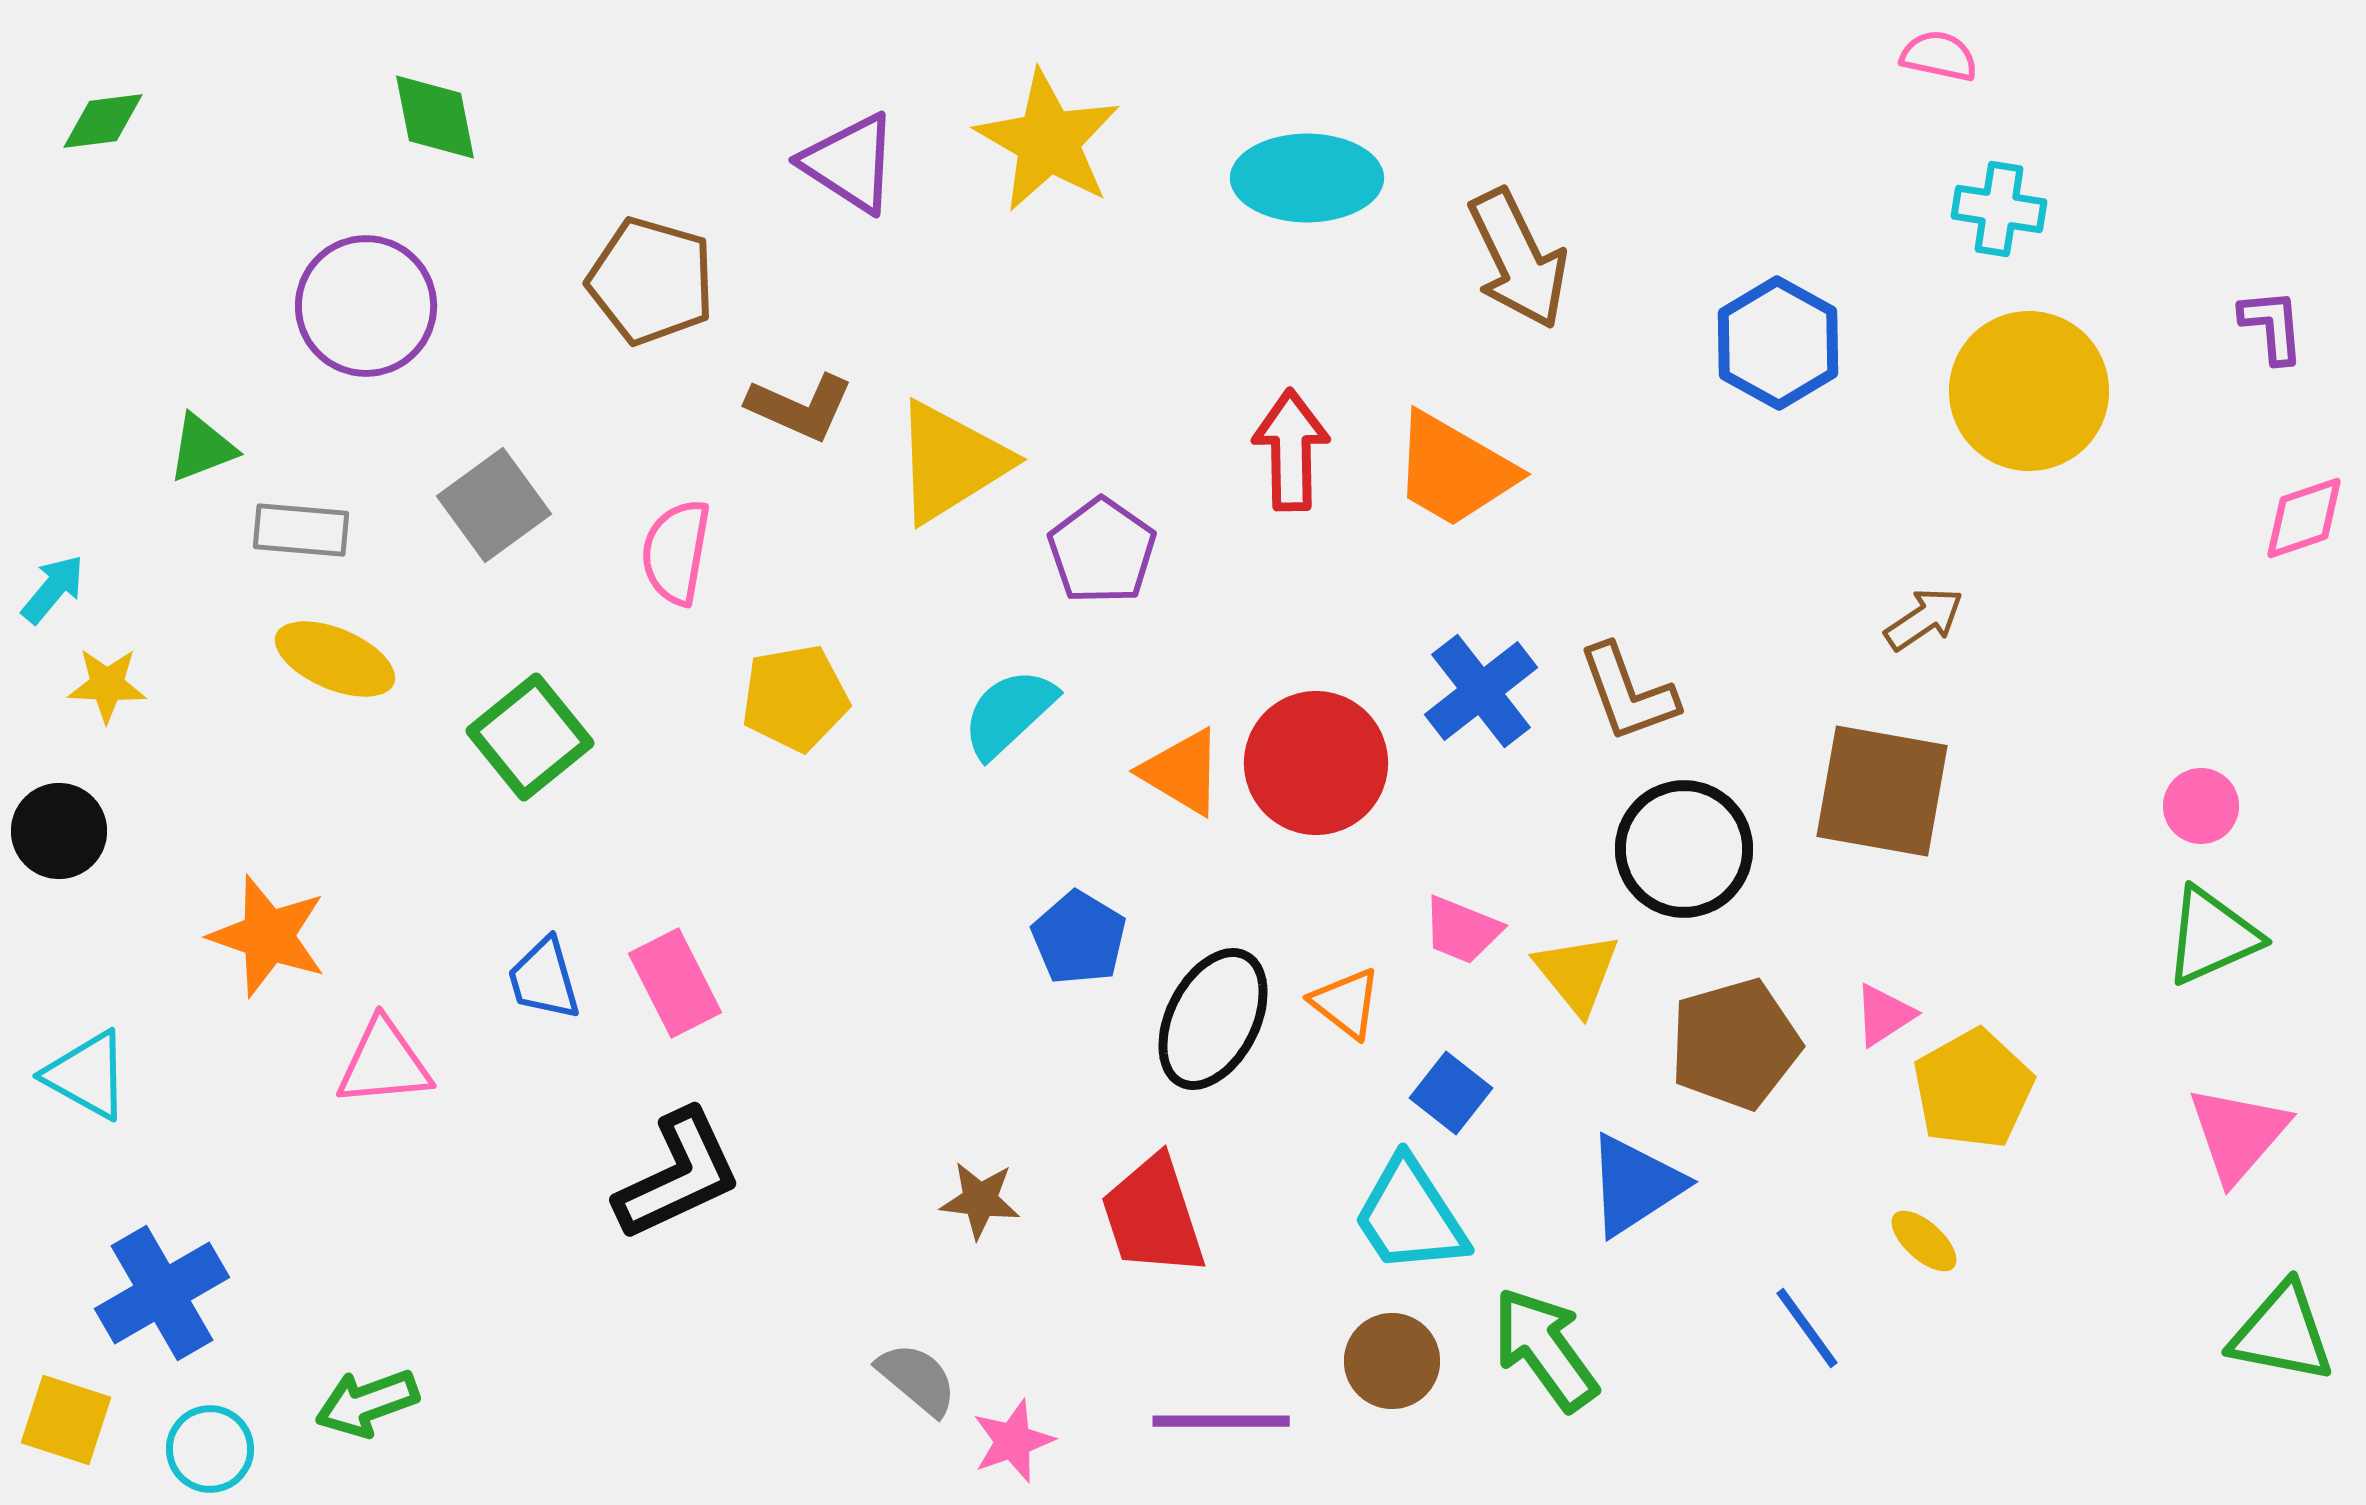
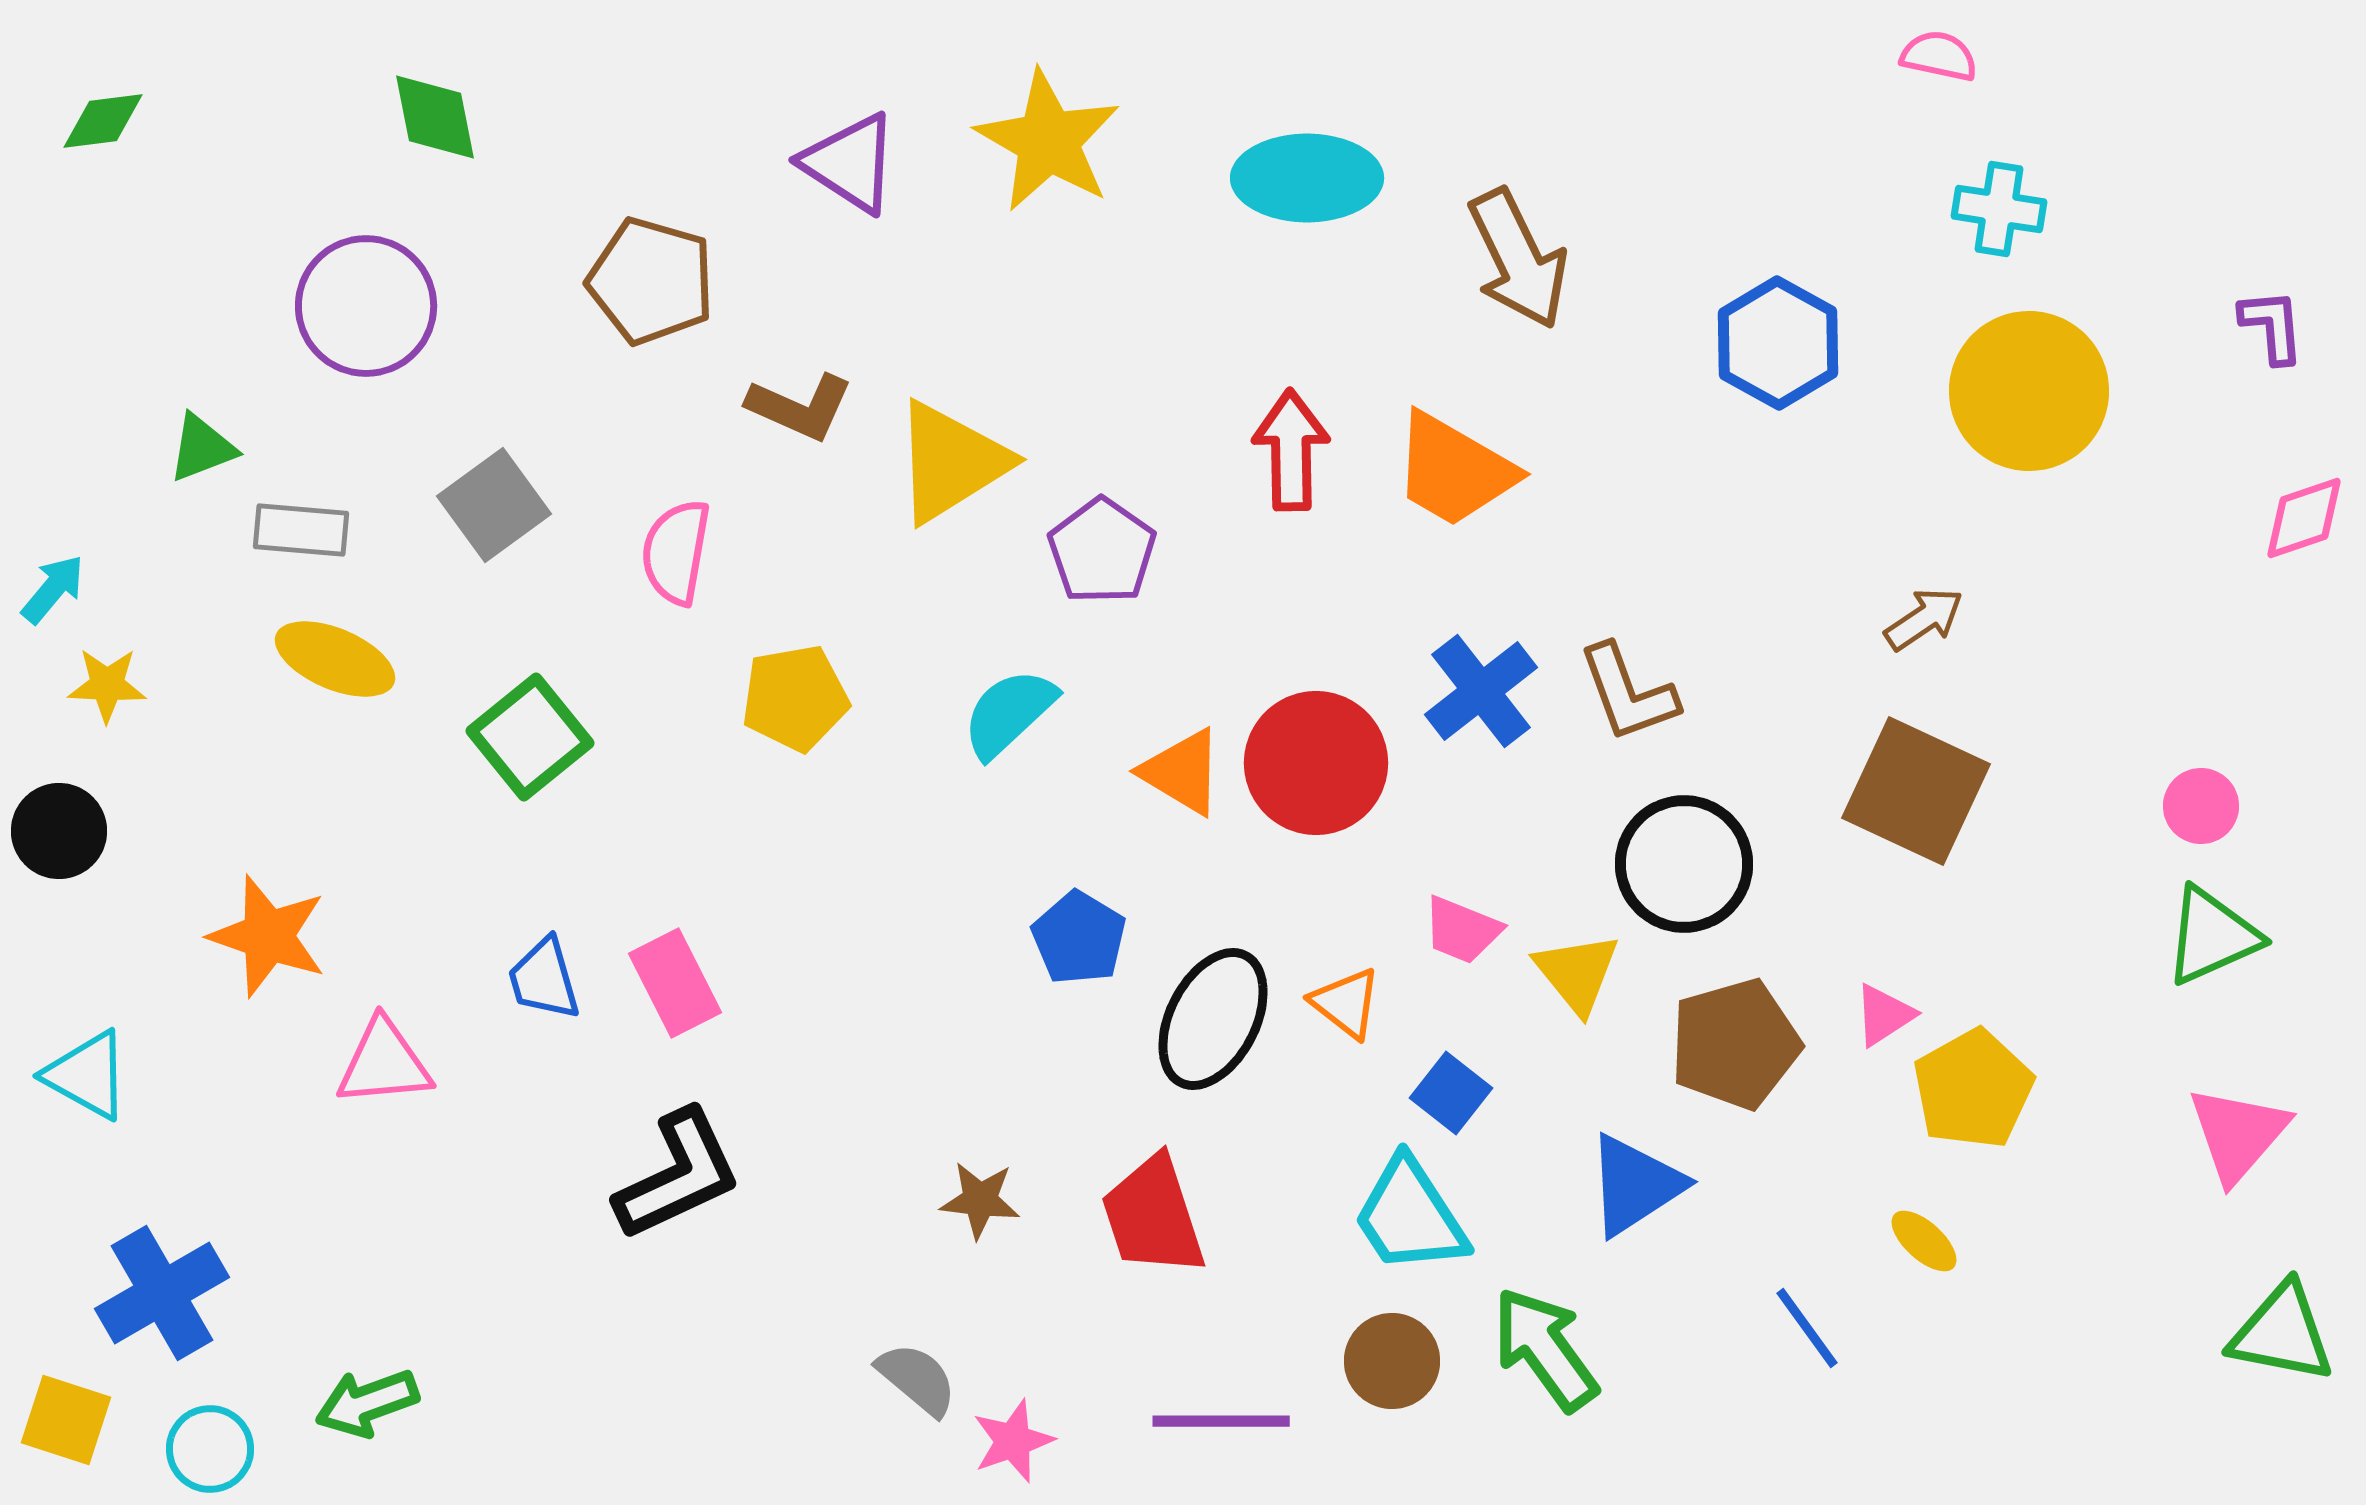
brown square at (1882, 791): moved 34 px right; rotated 15 degrees clockwise
black circle at (1684, 849): moved 15 px down
